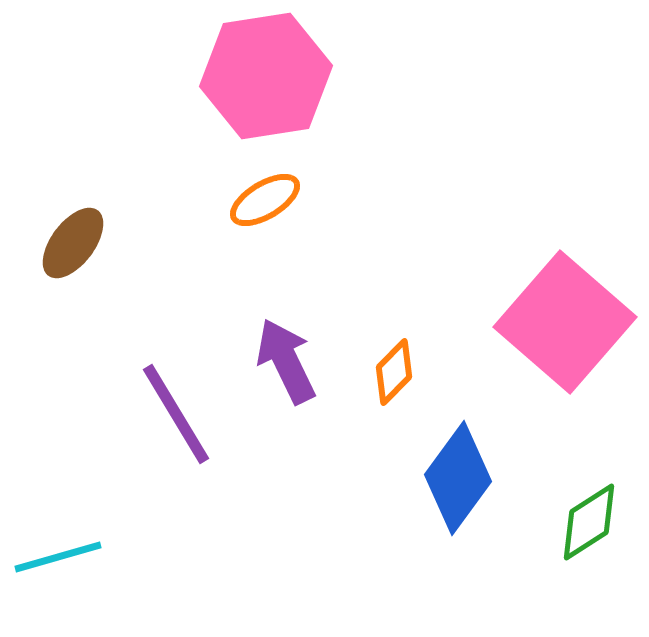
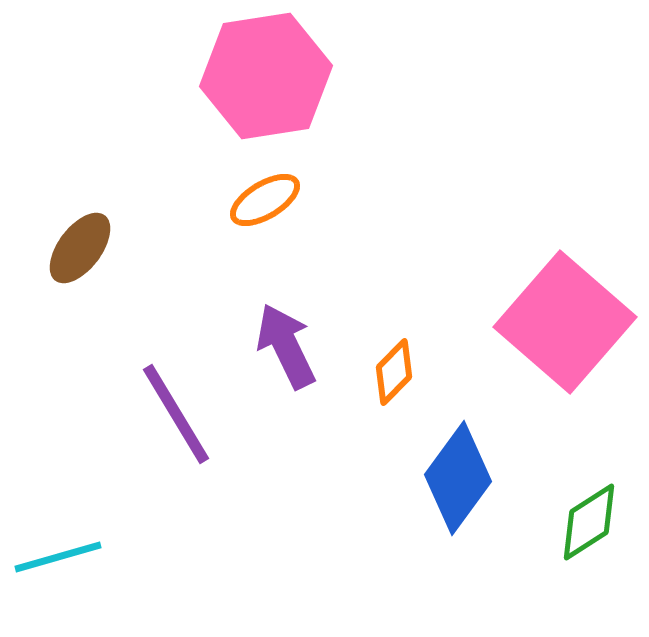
brown ellipse: moved 7 px right, 5 px down
purple arrow: moved 15 px up
